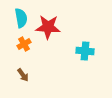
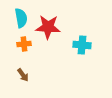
orange cross: rotated 24 degrees clockwise
cyan cross: moved 3 px left, 6 px up
